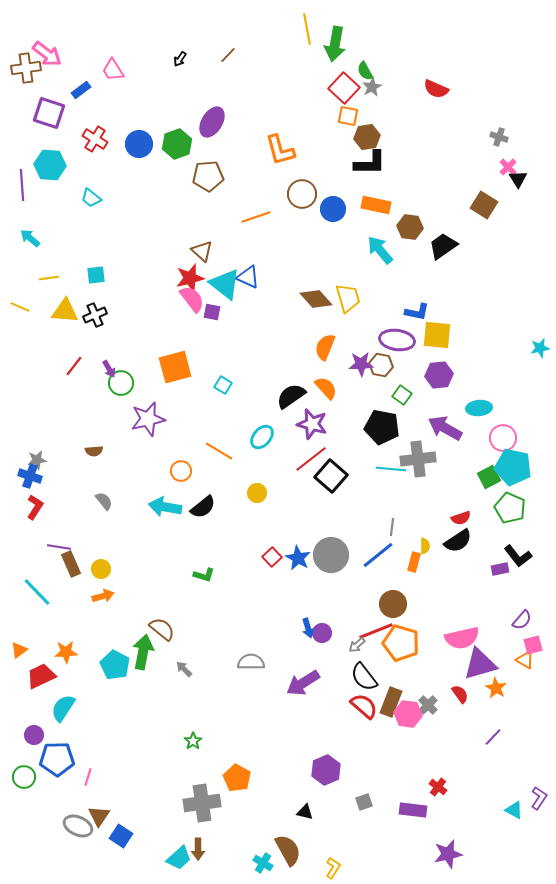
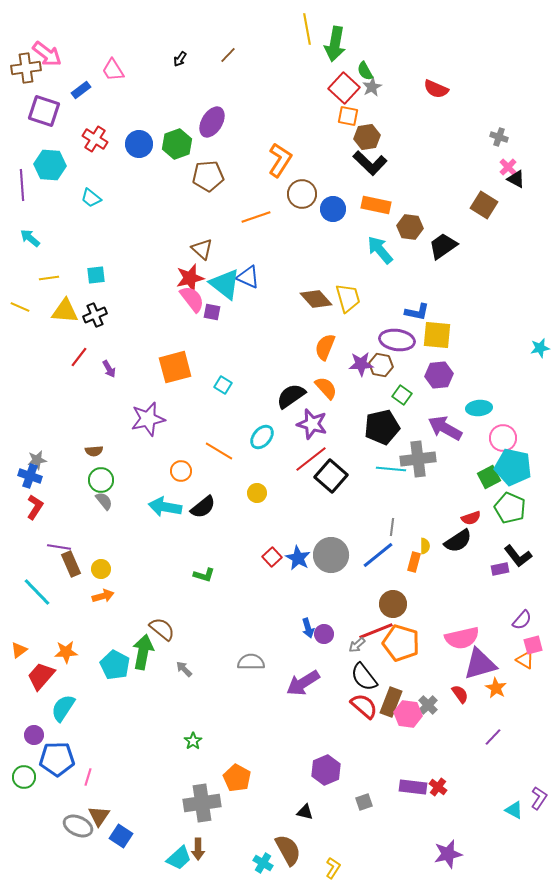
purple square at (49, 113): moved 5 px left, 2 px up
orange L-shape at (280, 150): moved 10 px down; rotated 132 degrees counterclockwise
black L-shape at (370, 163): rotated 44 degrees clockwise
black triangle at (518, 179): moved 2 px left; rotated 30 degrees counterclockwise
brown triangle at (202, 251): moved 2 px up
red line at (74, 366): moved 5 px right, 9 px up
green circle at (121, 383): moved 20 px left, 97 px down
black pentagon at (382, 427): rotated 24 degrees counterclockwise
red semicircle at (461, 518): moved 10 px right
purple circle at (322, 633): moved 2 px right, 1 px down
red trapezoid at (41, 676): rotated 24 degrees counterclockwise
purple rectangle at (413, 810): moved 23 px up
